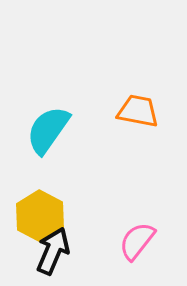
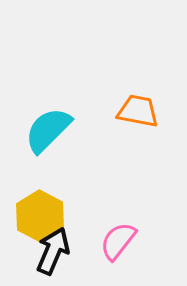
cyan semicircle: rotated 10 degrees clockwise
pink semicircle: moved 19 px left
